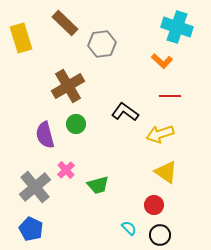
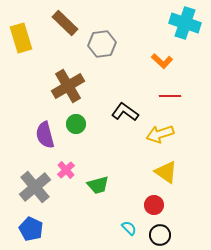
cyan cross: moved 8 px right, 4 px up
